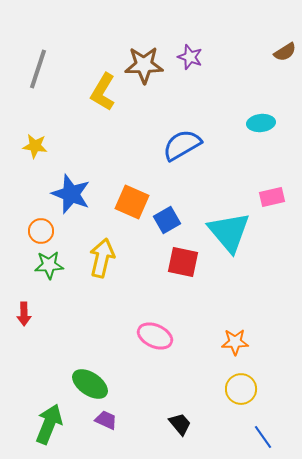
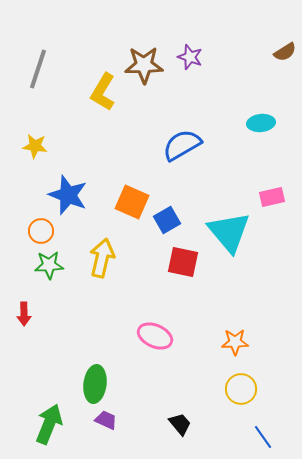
blue star: moved 3 px left, 1 px down
green ellipse: moved 5 px right; rotated 63 degrees clockwise
